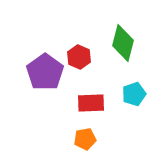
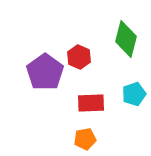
green diamond: moved 3 px right, 4 px up
